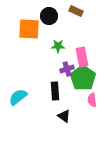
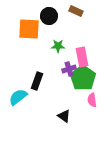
purple cross: moved 2 px right
black rectangle: moved 18 px left, 10 px up; rotated 24 degrees clockwise
